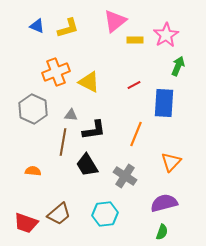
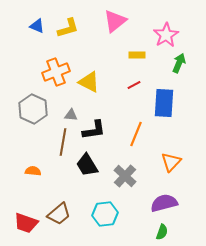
yellow rectangle: moved 2 px right, 15 px down
green arrow: moved 1 px right, 3 px up
gray cross: rotated 10 degrees clockwise
